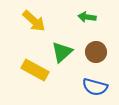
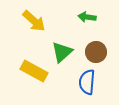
yellow rectangle: moved 1 px left, 1 px down
blue semicircle: moved 8 px left, 5 px up; rotated 80 degrees clockwise
